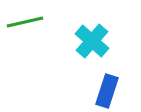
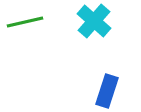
cyan cross: moved 2 px right, 20 px up
